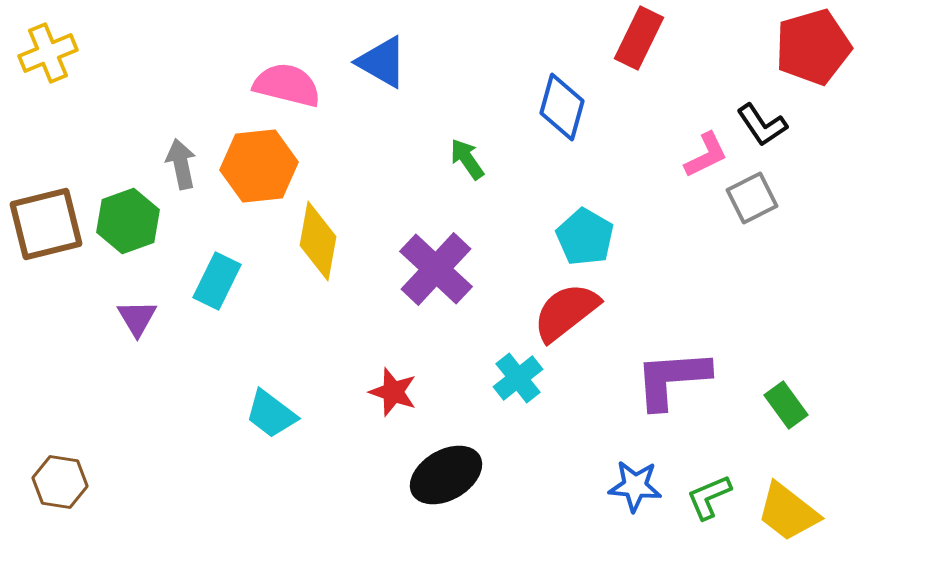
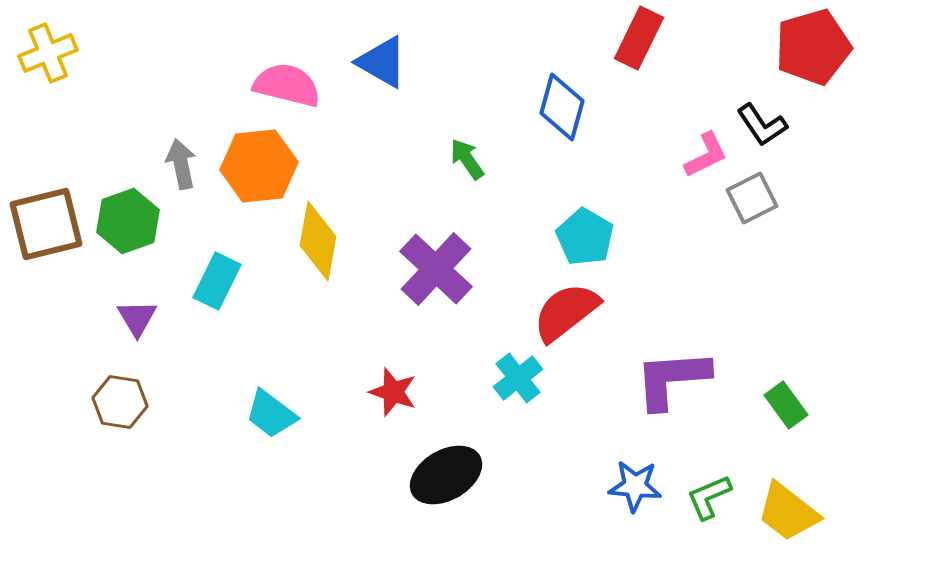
brown hexagon: moved 60 px right, 80 px up
